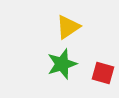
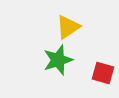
green star: moved 4 px left, 4 px up
